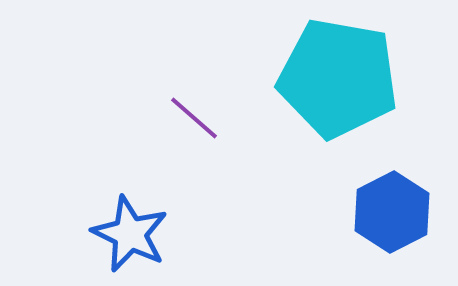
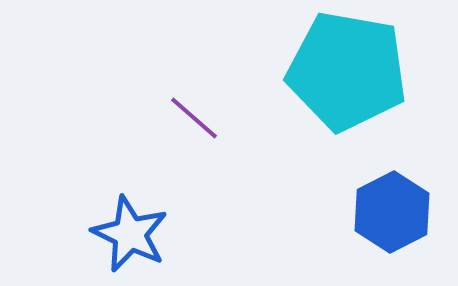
cyan pentagon: moved 9 px right, 7 px up
